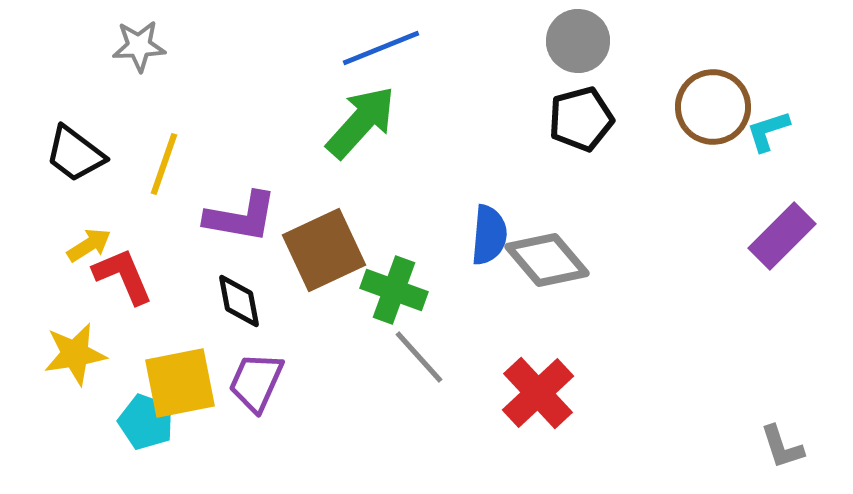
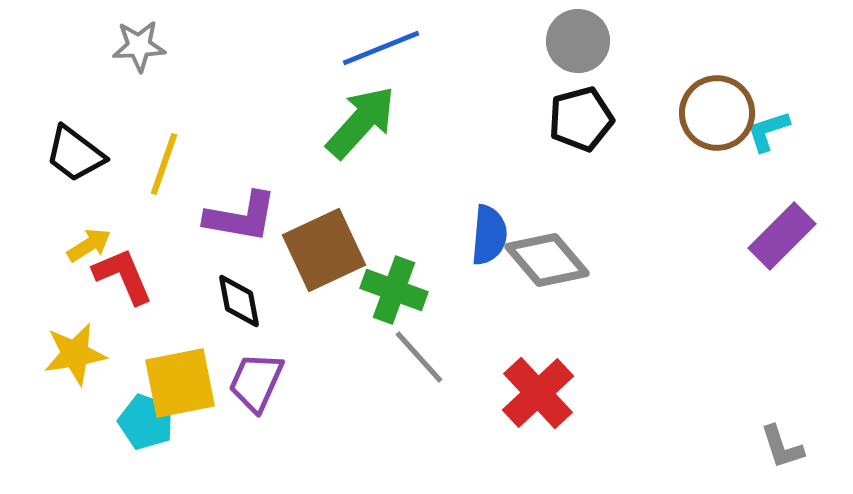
brown circle: moved 4 px right, 6 px down
